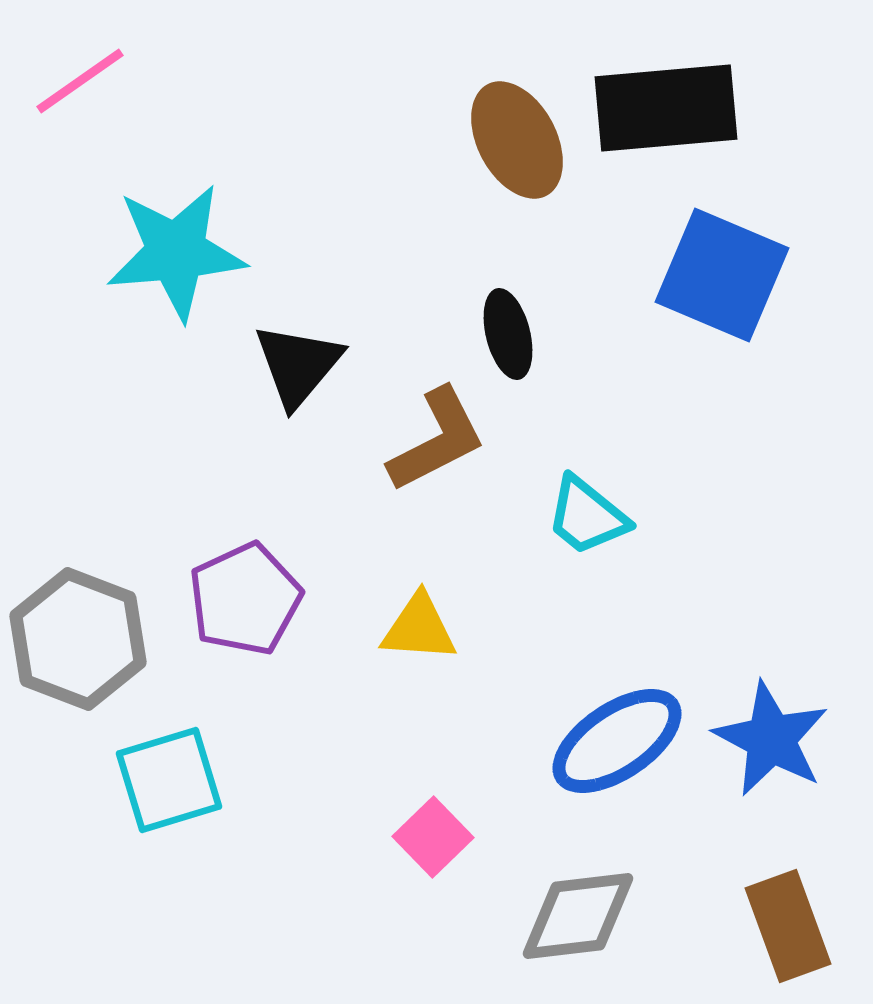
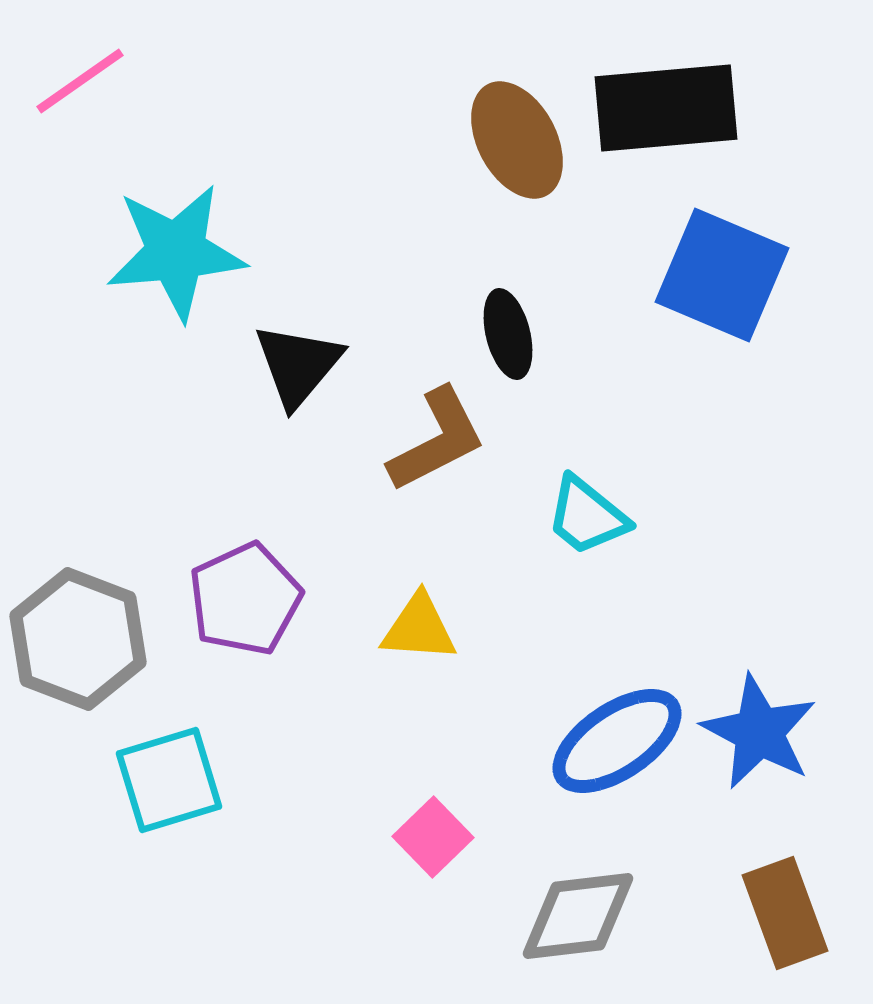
blue star: moved 12 px left, 7 px up
brown rectangle: moved 3 px left, 13 px up
